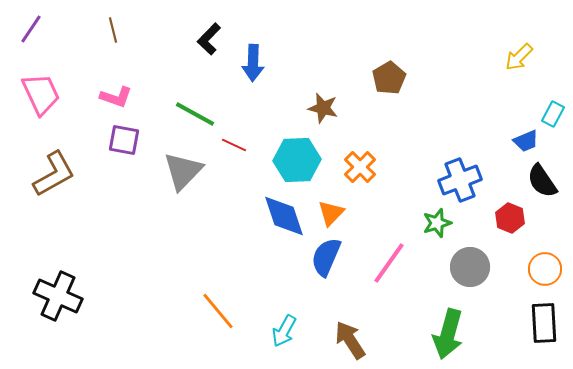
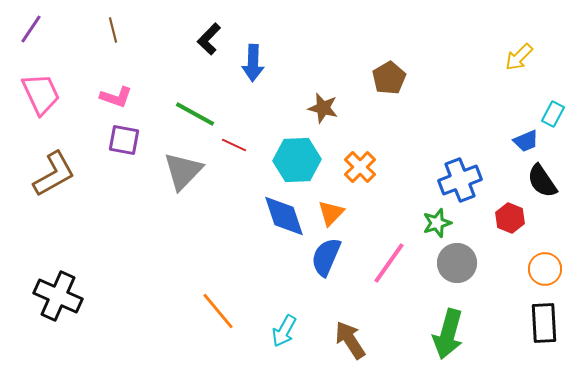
gray circle: moved 13 px left, 4 px up
